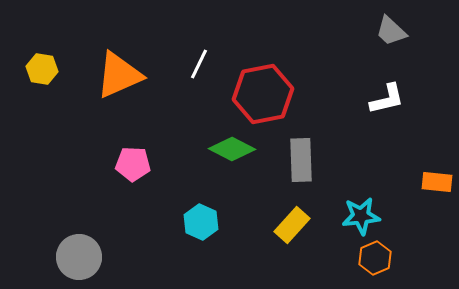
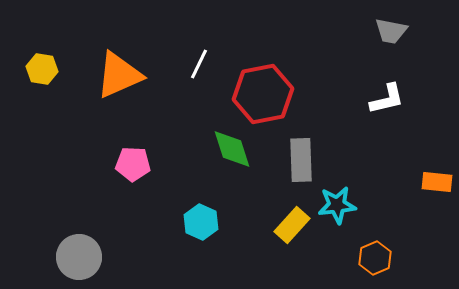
gray trapezoid: rotated 32 degrees counterclockwise
green diamond: rotated 45 degrees clockwise
cyan star: moved 24 px left, 11 px up
